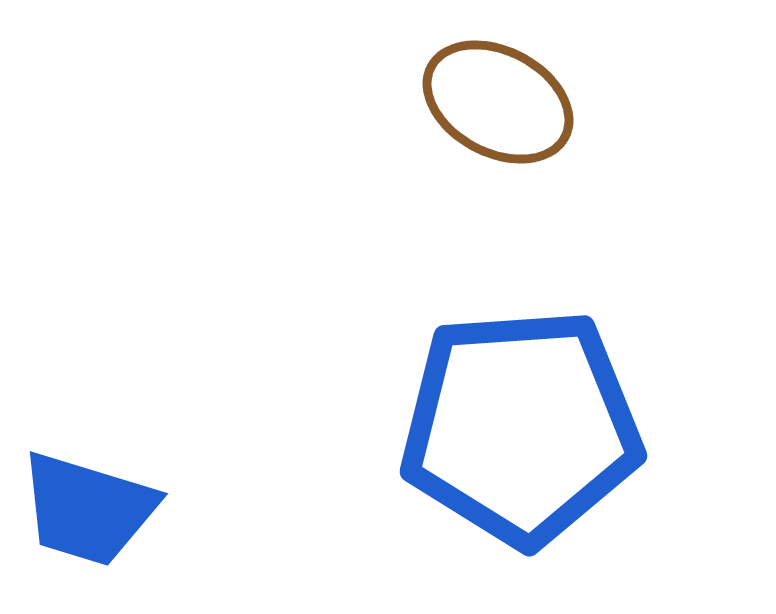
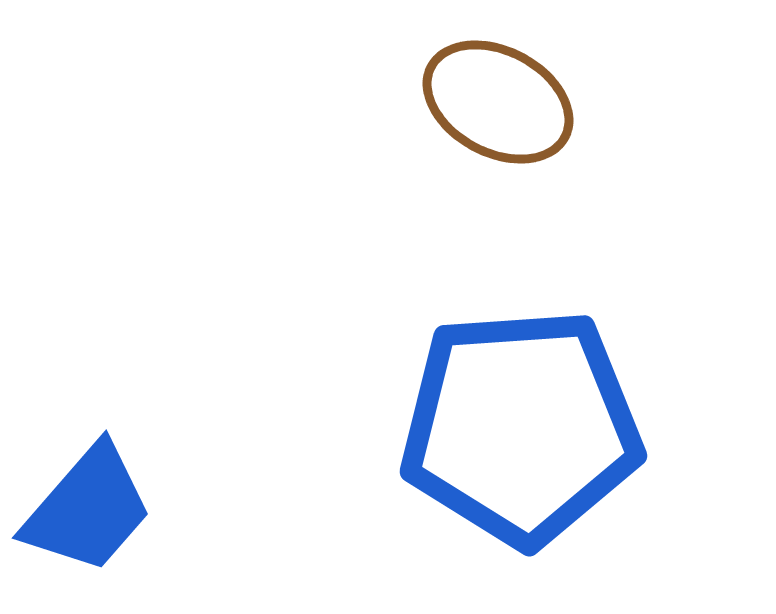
blue trapezoid: rotated 66 degrees counterclockwise
